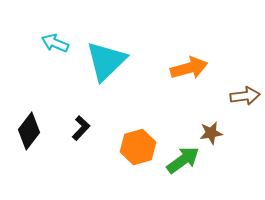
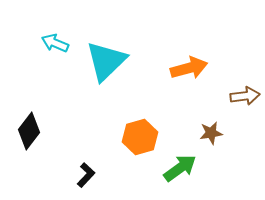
black L-shape: moved 5 px right, 47 px down
orange hexagon: moved 2 px right, 10 px up
green arrow: moved 3 px left, 8 px down
